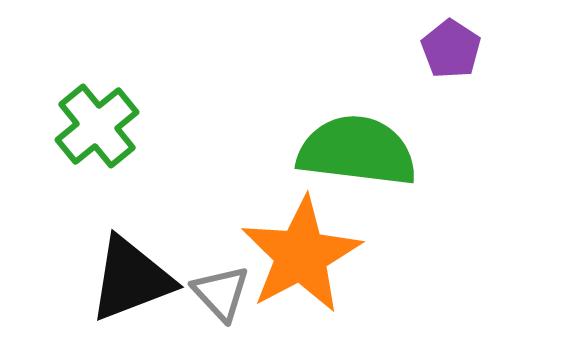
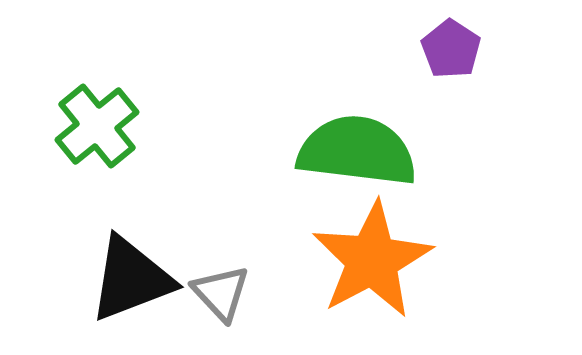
orange star: moved 71 px right, 5 px down
